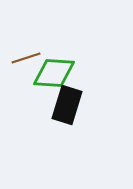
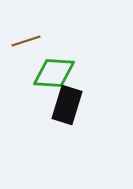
brown line: moved 17 px up
